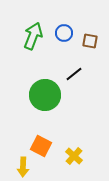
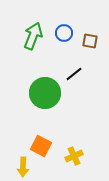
green circle: moved 2 px up
yellow cross: rotated 24 degrees clockwise
